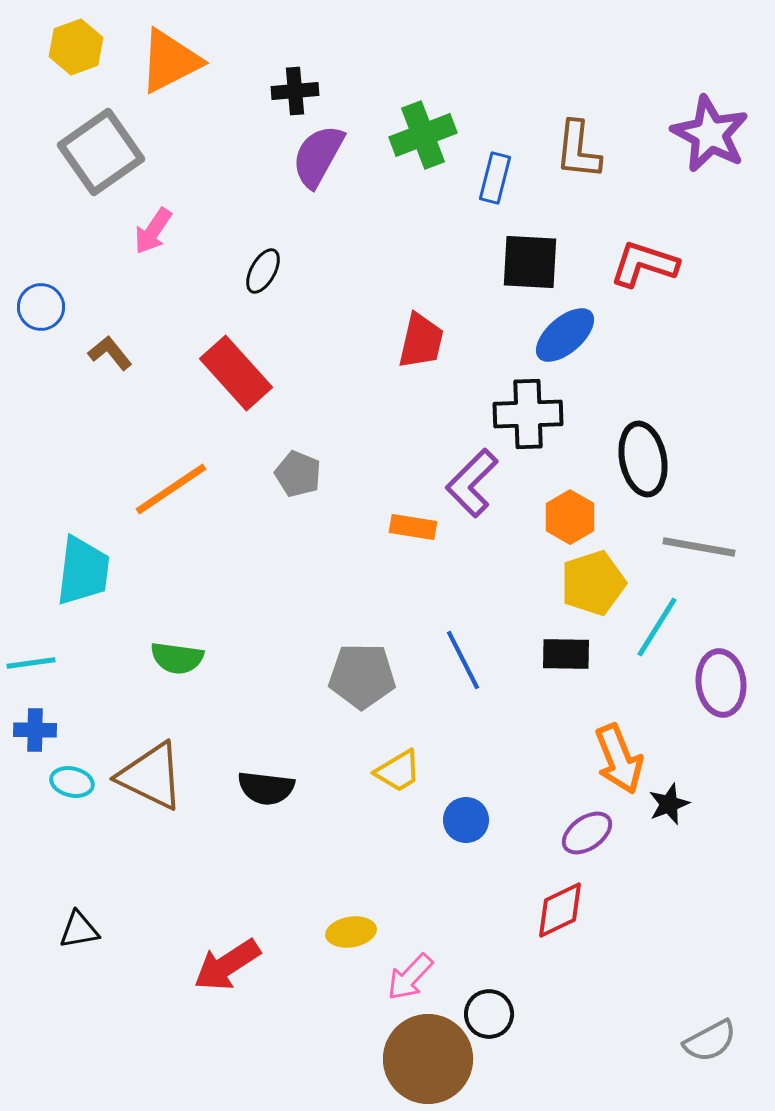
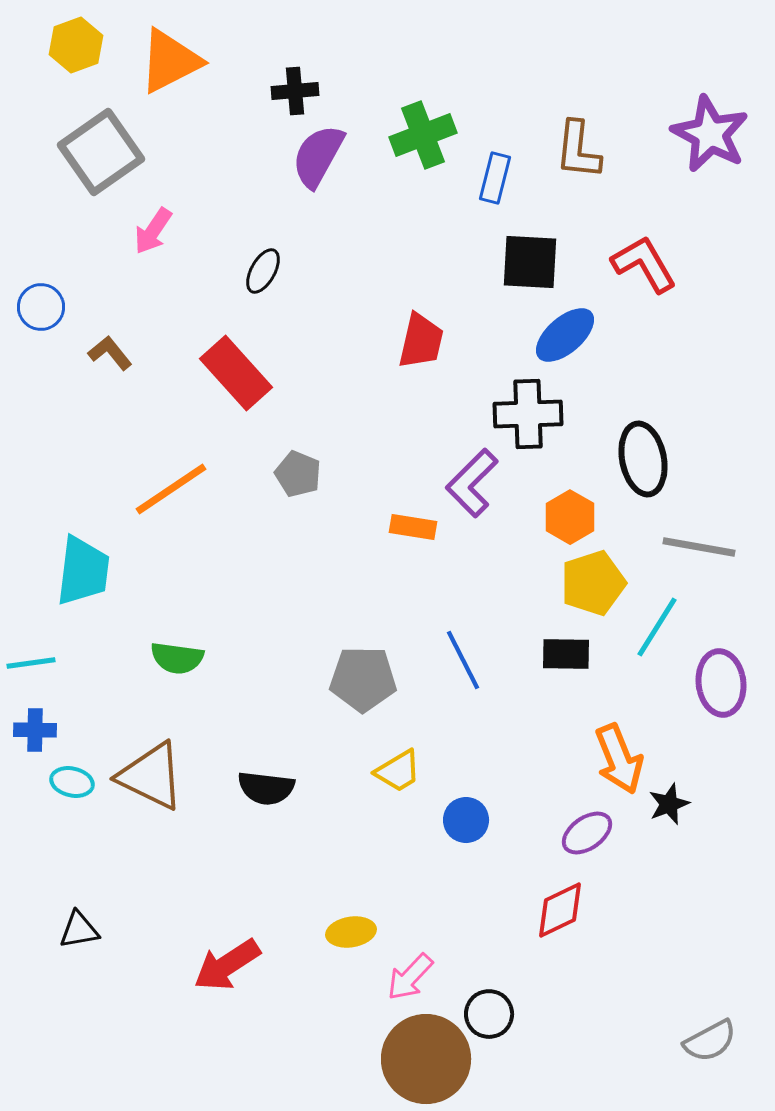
yellow hexagon at (76, 47): moved 2 px up
red L-shape at (644, 264): rotated 42 degrees clockwise
gray pentagon at (362, 676): moved 1 px right, 3 px down
brown circle at (428, 1059): moved 2 px left
